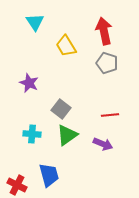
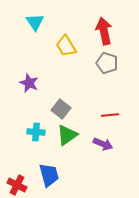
cyan cross: moved 4 px right, 2 px up
